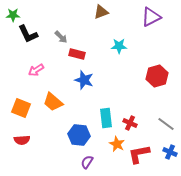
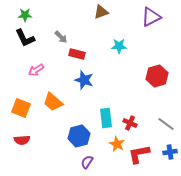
green star: moved 12 px right
black L-shape: moved 3 px left, 4 px down
blue hexagon: moved 1 px down; rotated 20 degrees counterclockwise
blue cross: rotated 32 degrees counterclockwise
